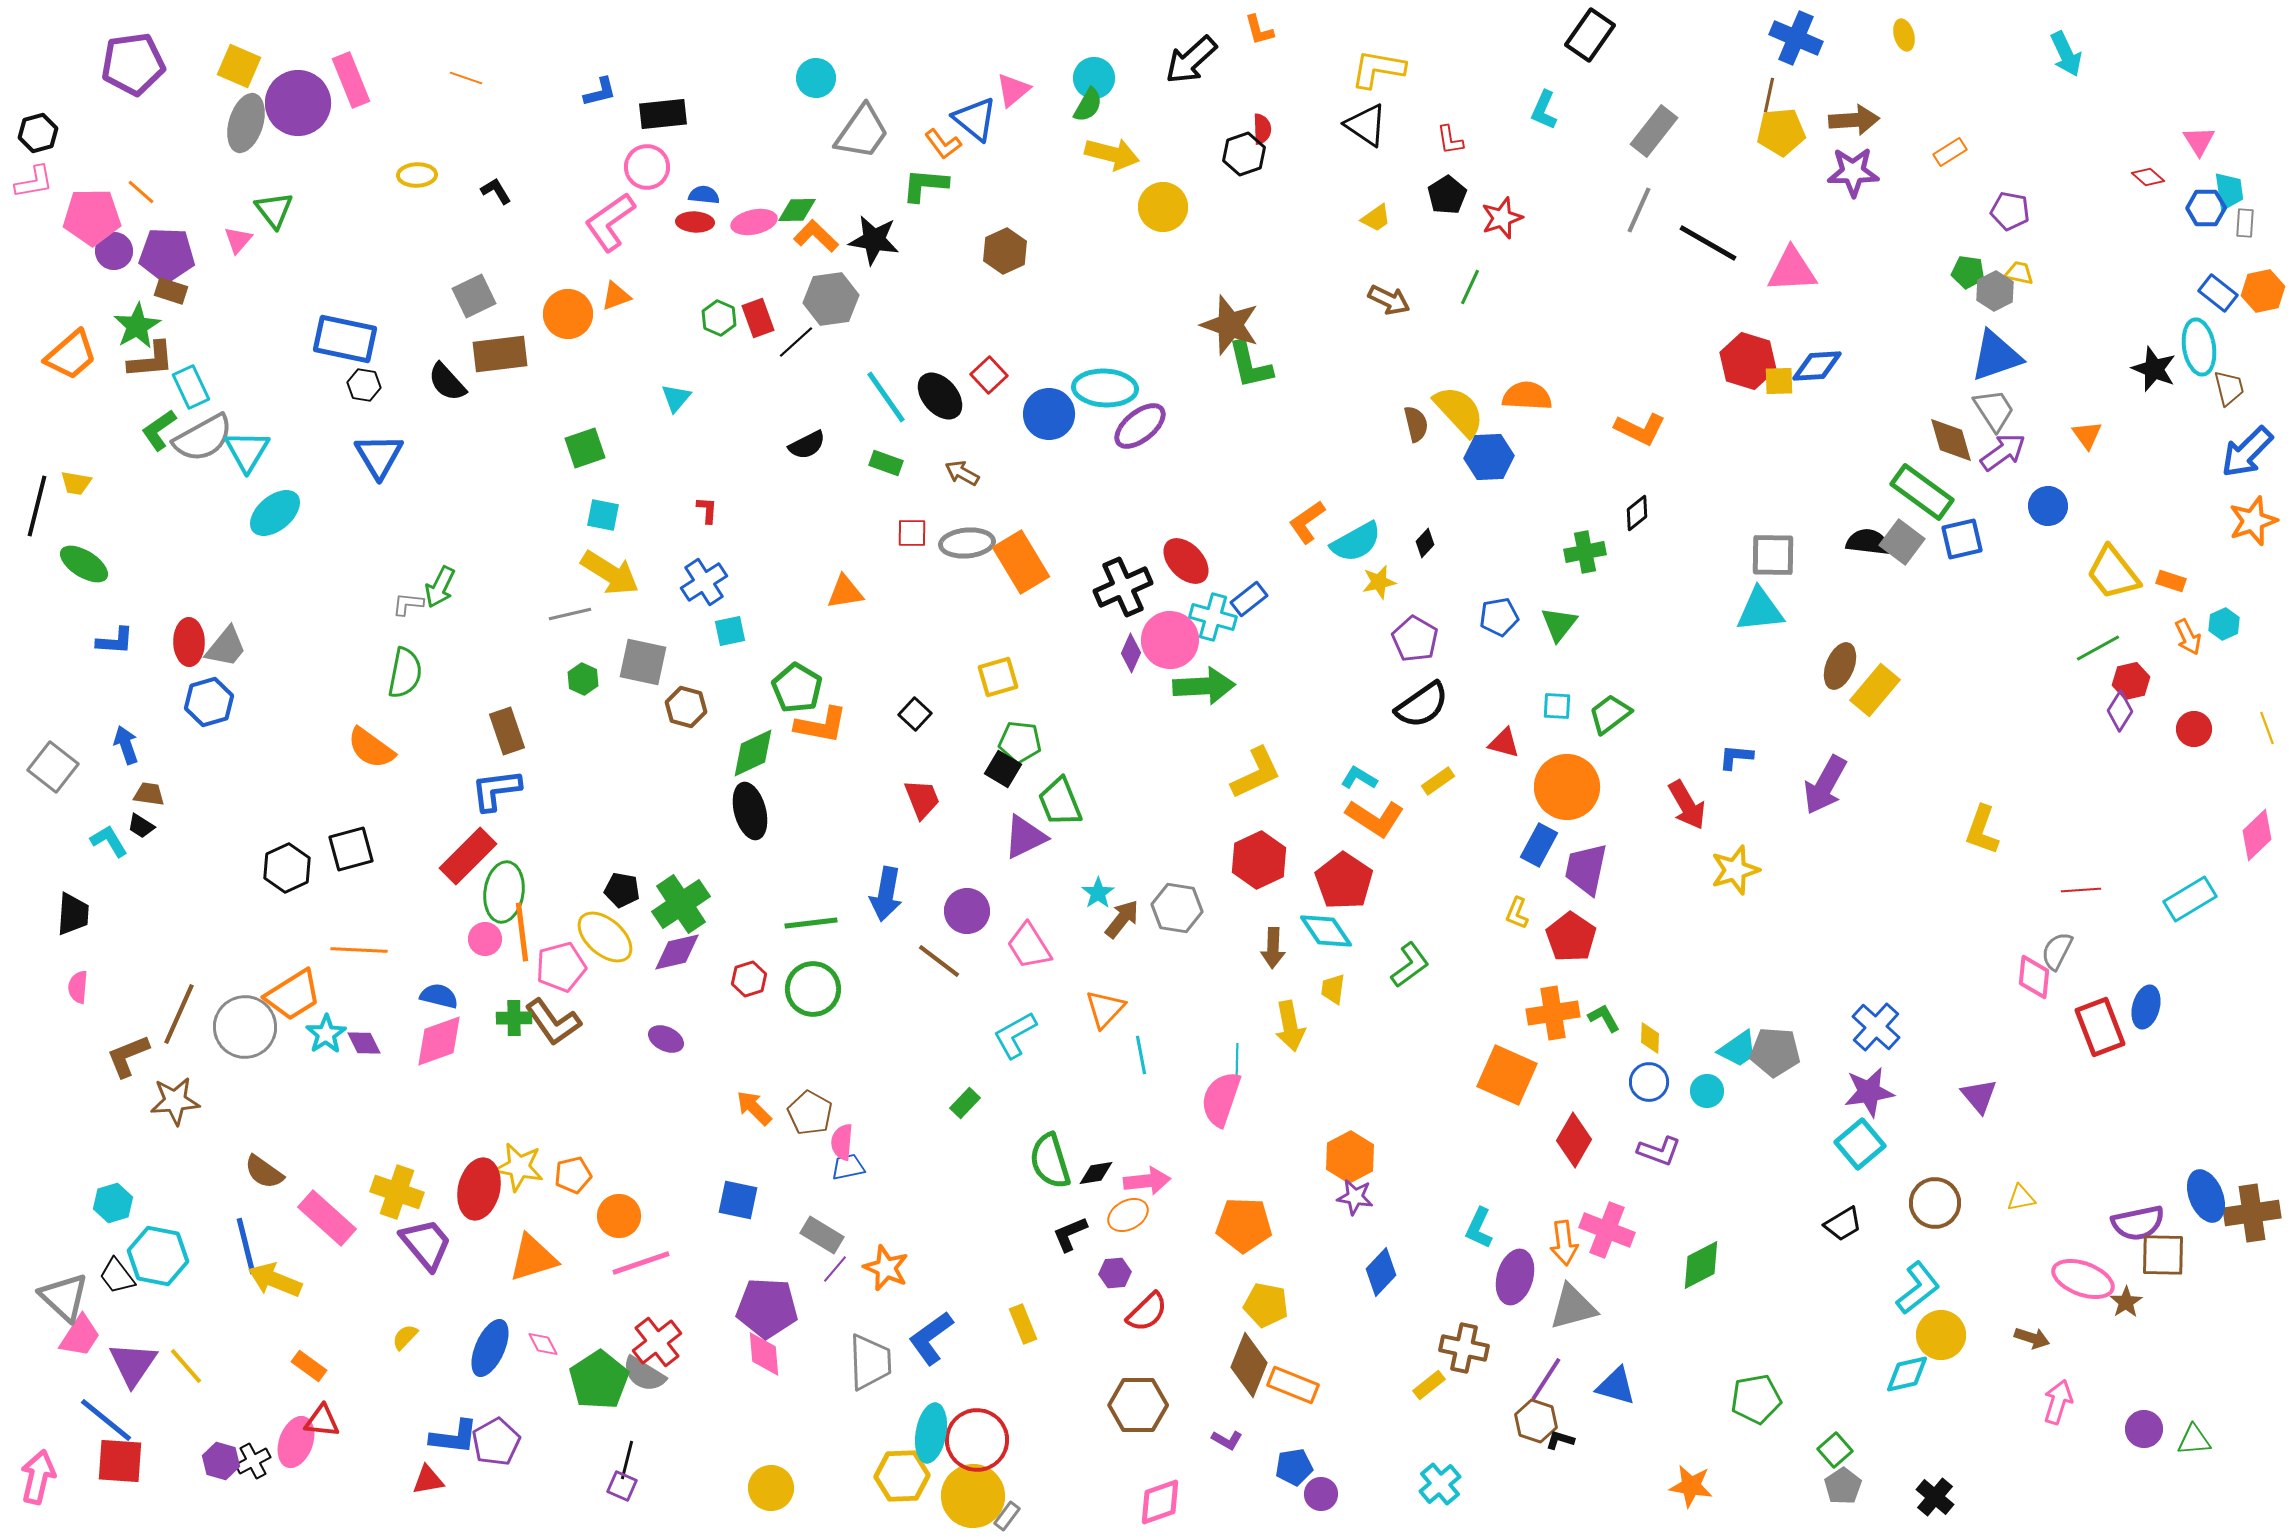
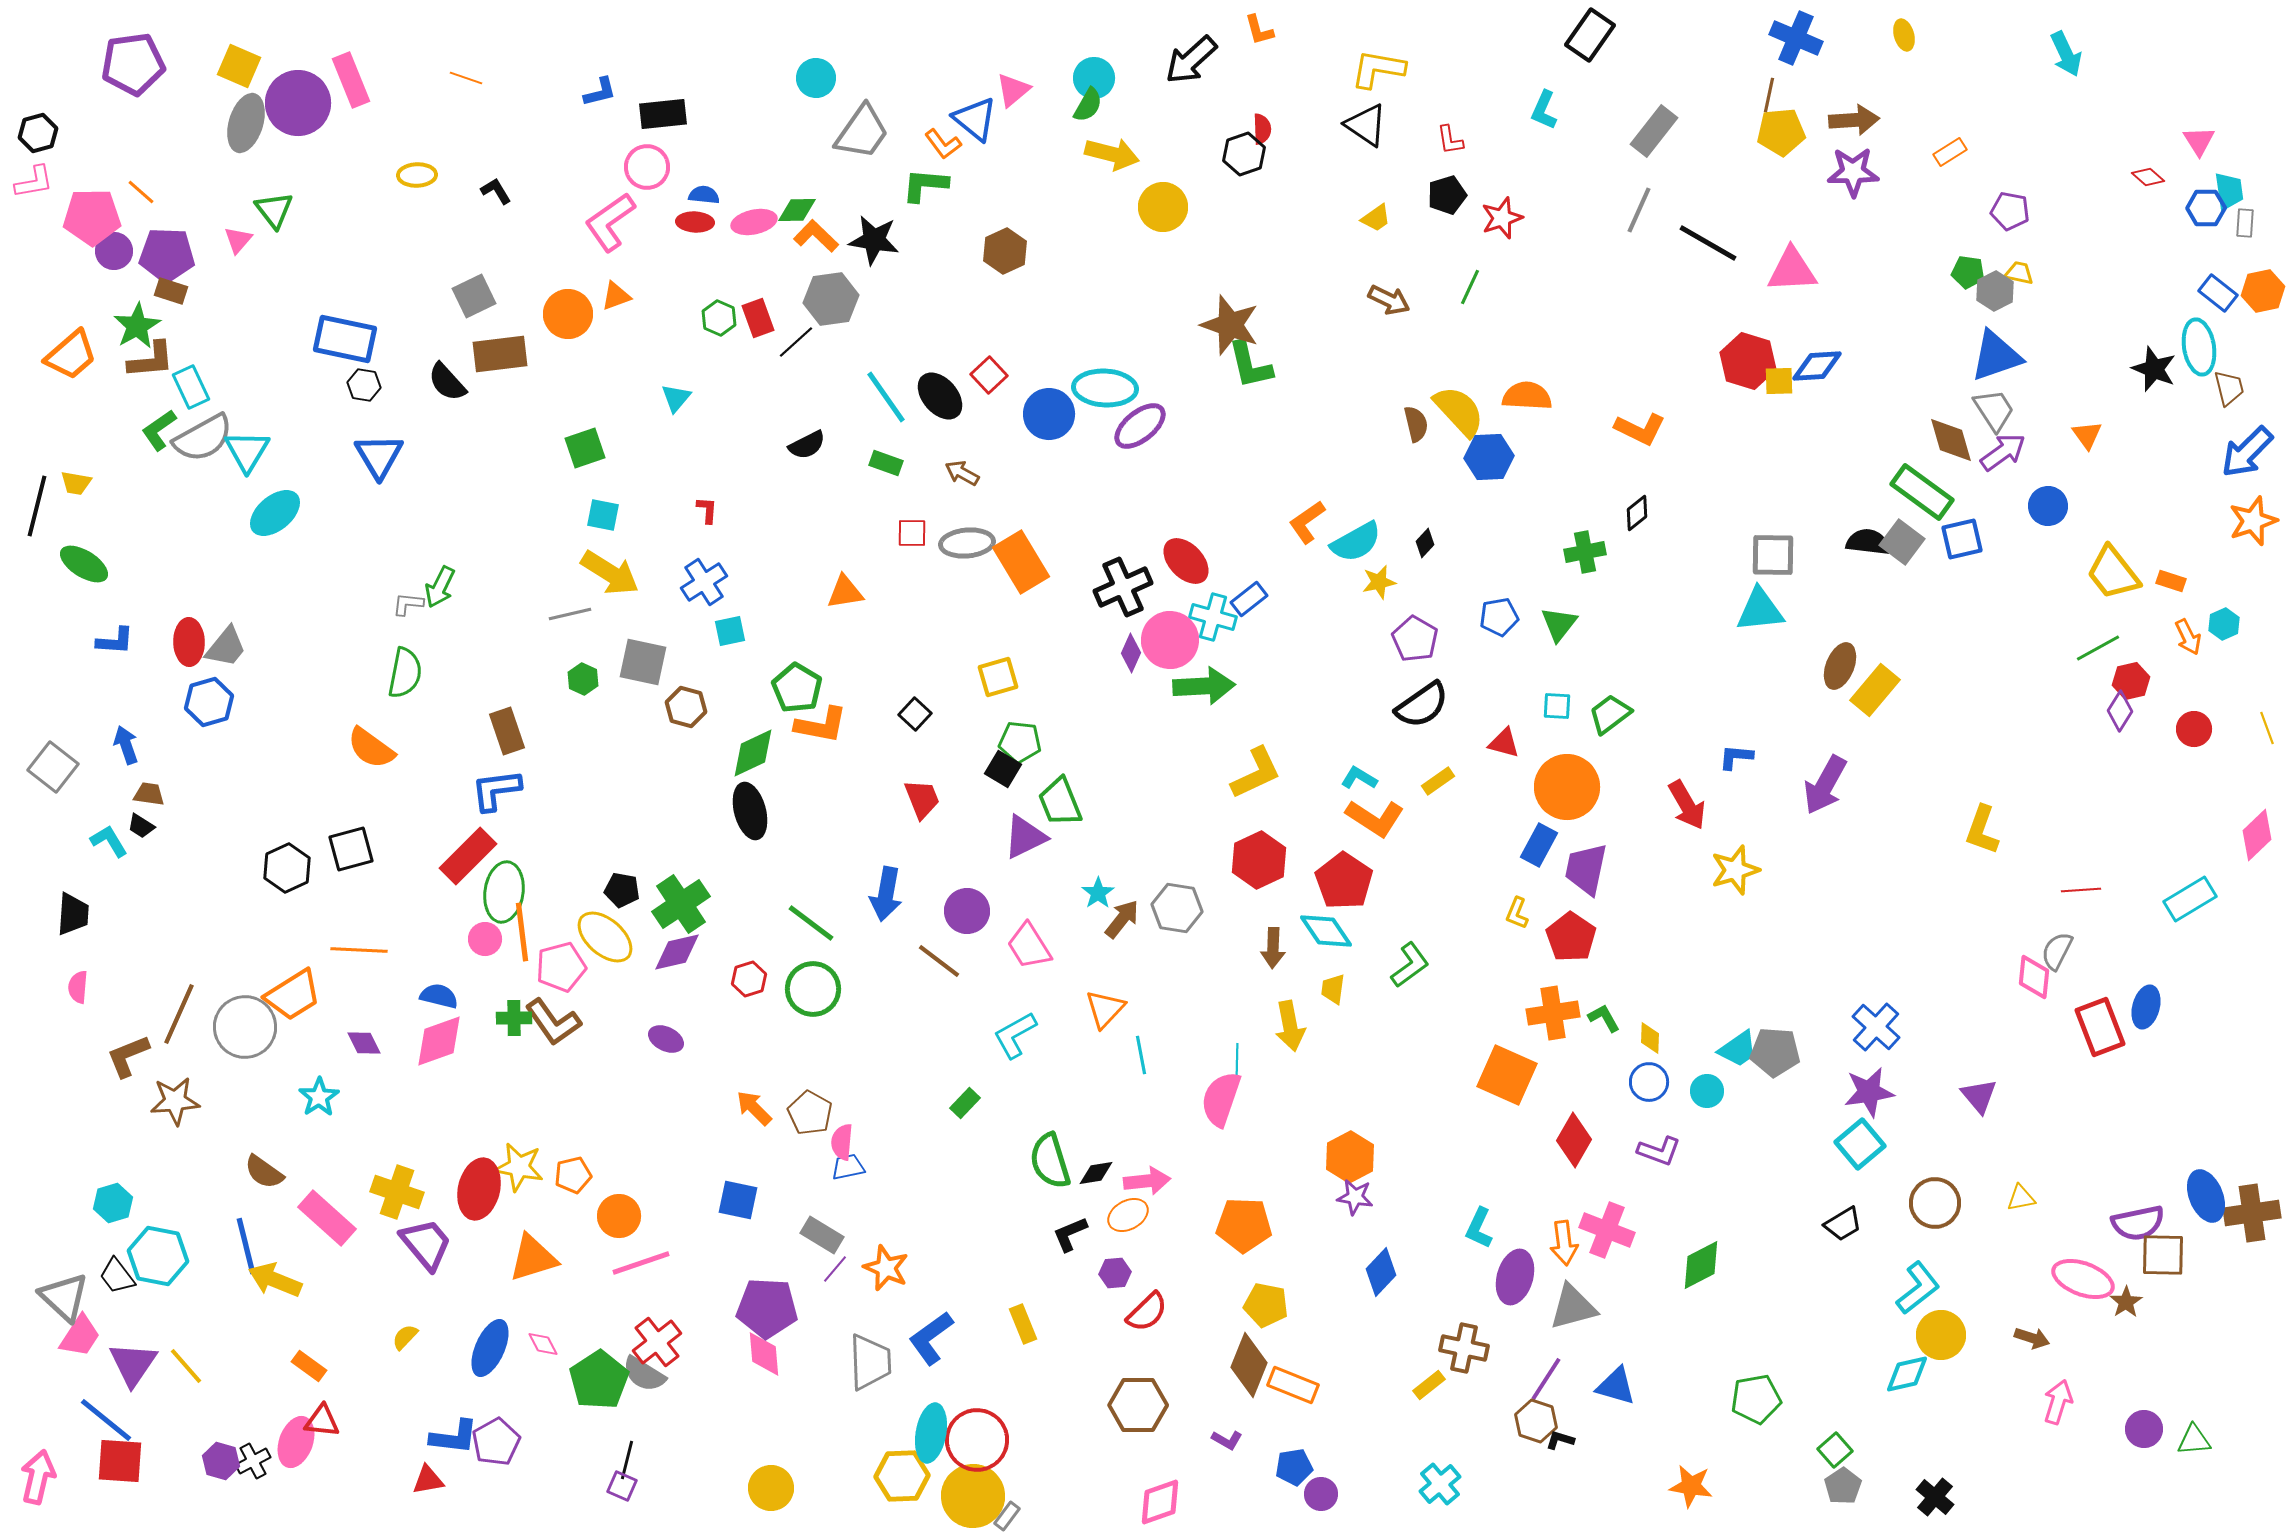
black pentagon at (1447, 195): rotated 15 degrees clockwise
green line at (811, 923): rotated 44 degrees clockwise
cyan star at (326, 1034): moved 7 px left, 63 px down
